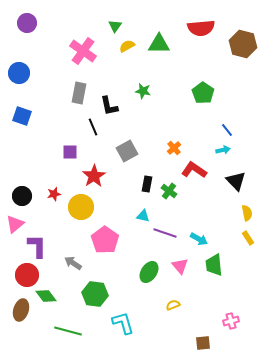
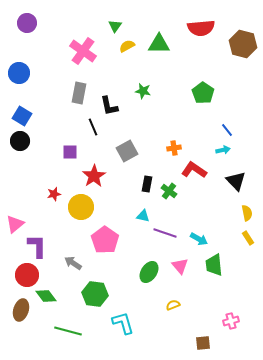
blue square at (22, 116): rotated 12 degrees clockwise
orange cross at (174, 148): rotated 32 degrees clockwise
black circle at (22, 196): moved 2 px left, 55 px up
